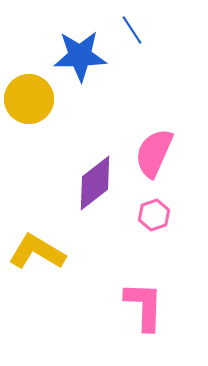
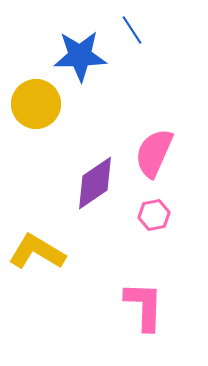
yellow circle: moved 7 px right, 5 px down
purple diamond: rotated 4 degrees clockwise
pink hexagon: rotated 8 degrees clockwise
